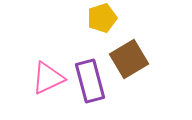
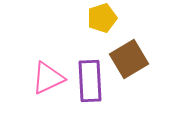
purple rectangle: rotated 12 degrees clockwise
